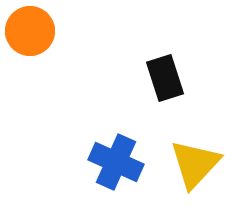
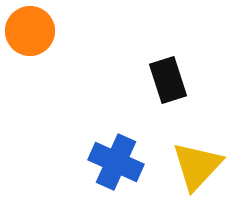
black rectangle: moved 3 px right, 2 px down
yellow triangle: moved 2 px right, 2 px down
